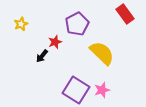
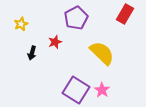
red rectangle: rotated 66 degrees clockwise
purple pentagon: moved 1 px left, 6 px up
black arrow: moved 10 px left, 3 px up; rotated 24 degrees counterclockwise
pink star: rotated 21 degrees counterclockwise
